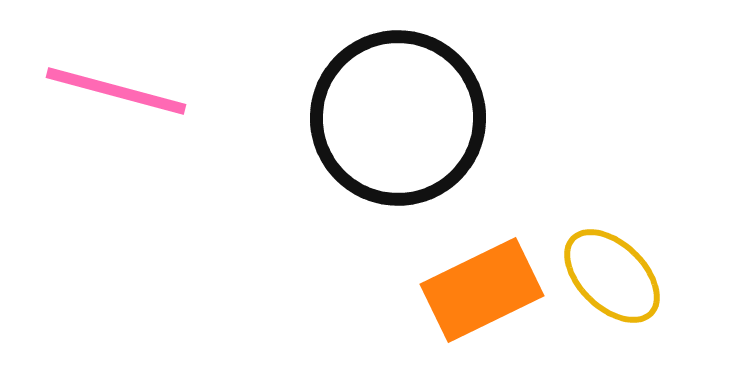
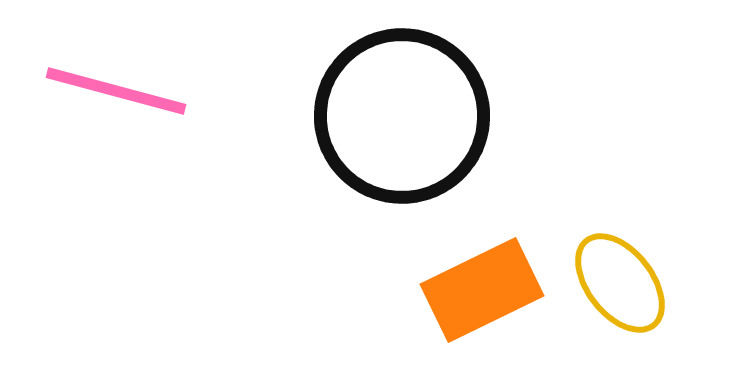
black circle: moved 4 px right, 2 px up
yellow ellipse: moved 8 px right, 7 px down; rotated 8 degrees clockwise
